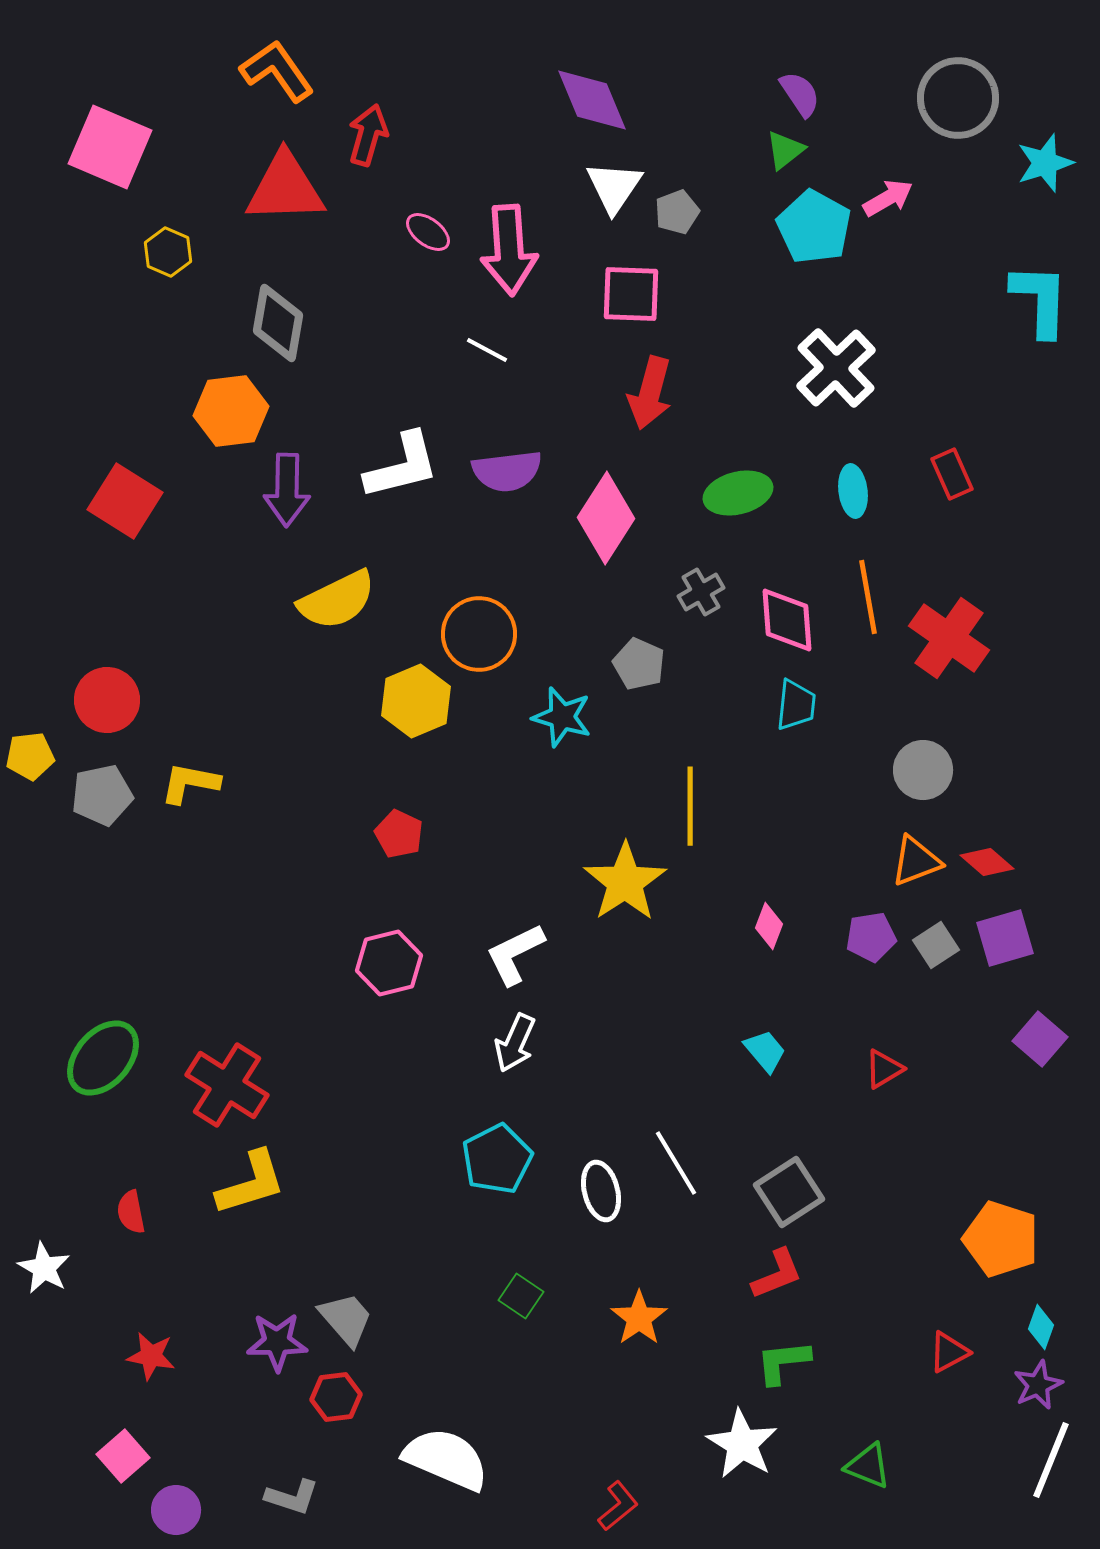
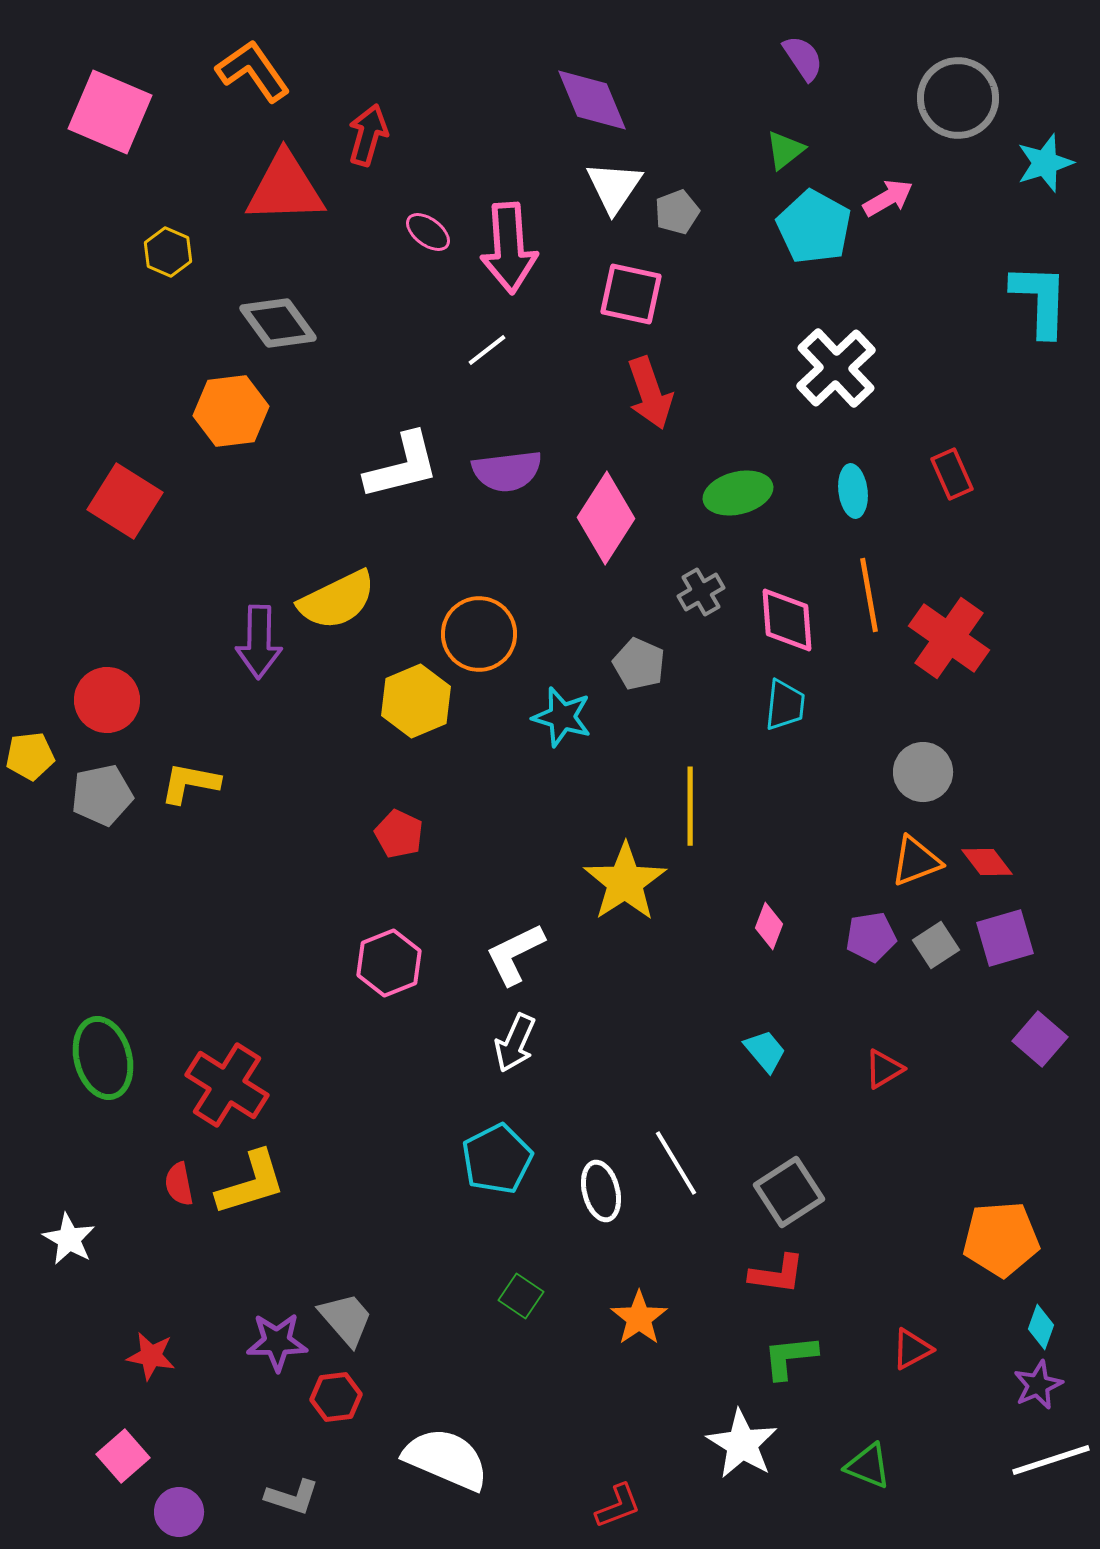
orange L-shape at (277, 71): moved 24 px left
purple semicircle at (800, 94): moved 3 px right, 36 px up
pink square at (110, 147): moved 35 px up
pink arrow at (509, 250): moved 2 px up
pink square at (631, 294): rotated 10 degrees clockwise
gray diamond at (278, 323): rotated 46 degrees counterclockwise
white line at (487, 350): rotated 66 degrees counterclockwise
red arrow at (650, 393): rotated 34 degrees counterclockwise
purple arrow at (287, 490): moved 28 px left, 152 px down
orange line at (868, 597): moved 1 px right, 2 px up
cyan trapezoid at (796, 705): moved 11 px left
gray circle at (923, 770): moved 2 px down
red diamond at (987, 862): rotated 12 degrees clockwise
pink hexagon at (389, 963): rotated 8 degrees counterclockwise
green ellipse at (103, 1058): rotated 56 degrees counterclockwise
red semicircle at (131, 1212): moved 48 px right, 28 px up
orange pentagon at (1001, 1239): rotated 22 degrees counterclockwise
white star at (44, 1268): moved 25 px right, 29 px up
red L-shape at (777, 1274): rotated 30 degrees clockwise
red triangle at (949, 1352): moved 37 px left, 3 px up
green L-shape at (783, 1362): moved 7 px right, 5 px up
white line at (1051, 1460): rotated 50 degrees clockwise
red L-shape at (618, 1506): rotated 18 degrees clockwise
purple circle at (176, 1510): moved 3 px right, 2 px down
